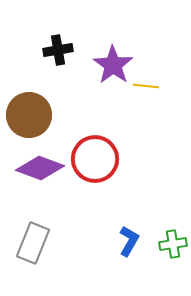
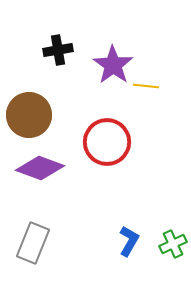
red circle: moved 12 px right, 17 px up
green cross: rotated 16 degrees counterclockwise
